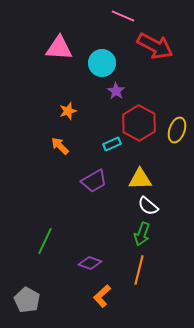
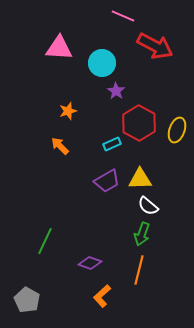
purple trapezoid: moved 13 px right
